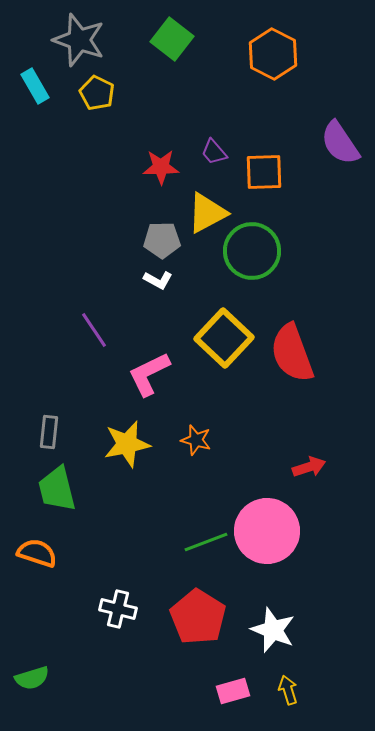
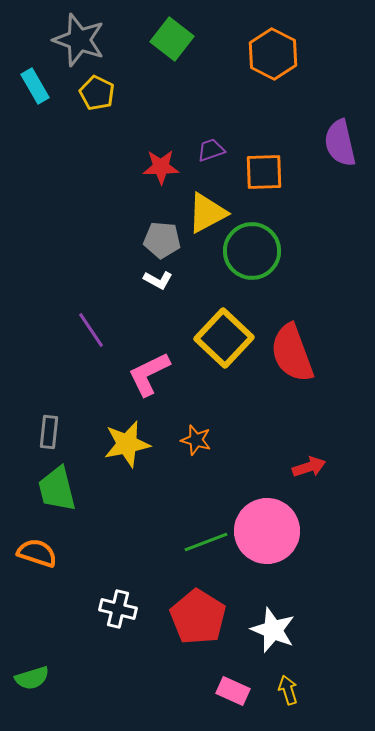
purple semicircle: rotated 21 degrees clockwise
purple trapezoid: moved 3 px left, 2 px up; rotated 112 degrees clockwise
gray pentagon: rotated 6 degrees clockwise
purple line: moved 3 px left
pink rectangle: rotated 40 degrees clockwise
